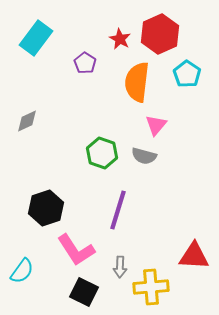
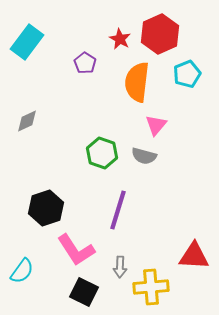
cyan rectangle: moved 9 px left, 4 px down
cyan pentagon: rotated 16 degrees clockwise
